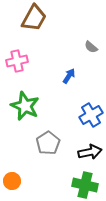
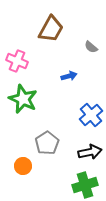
brown trapezoid: moved 17 px right, 11 px down
pink cross: rotated 35 degrees clockwise
blue arrow: rotated 42 degrees clockwise
green star: moved 2 px left, 7 px up
blue cross: rotated 10 degrees counterclockwise
gray pentagon: moved 1 px left
orange circle: moved 11 px right, 15 px up
green cross: rotated 30 degrees counterclockwise
